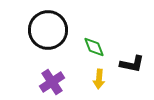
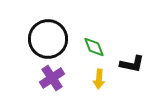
black circle: moved 9 px down
purple cross: moved 4 px up
